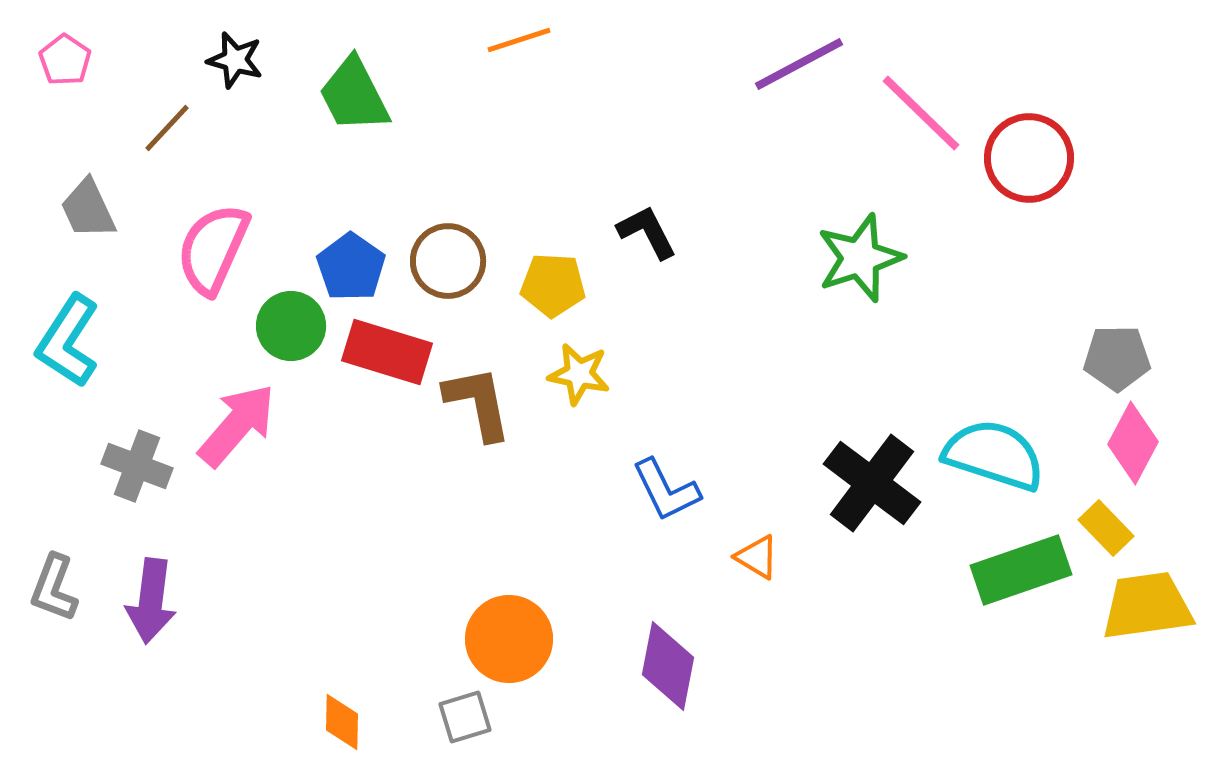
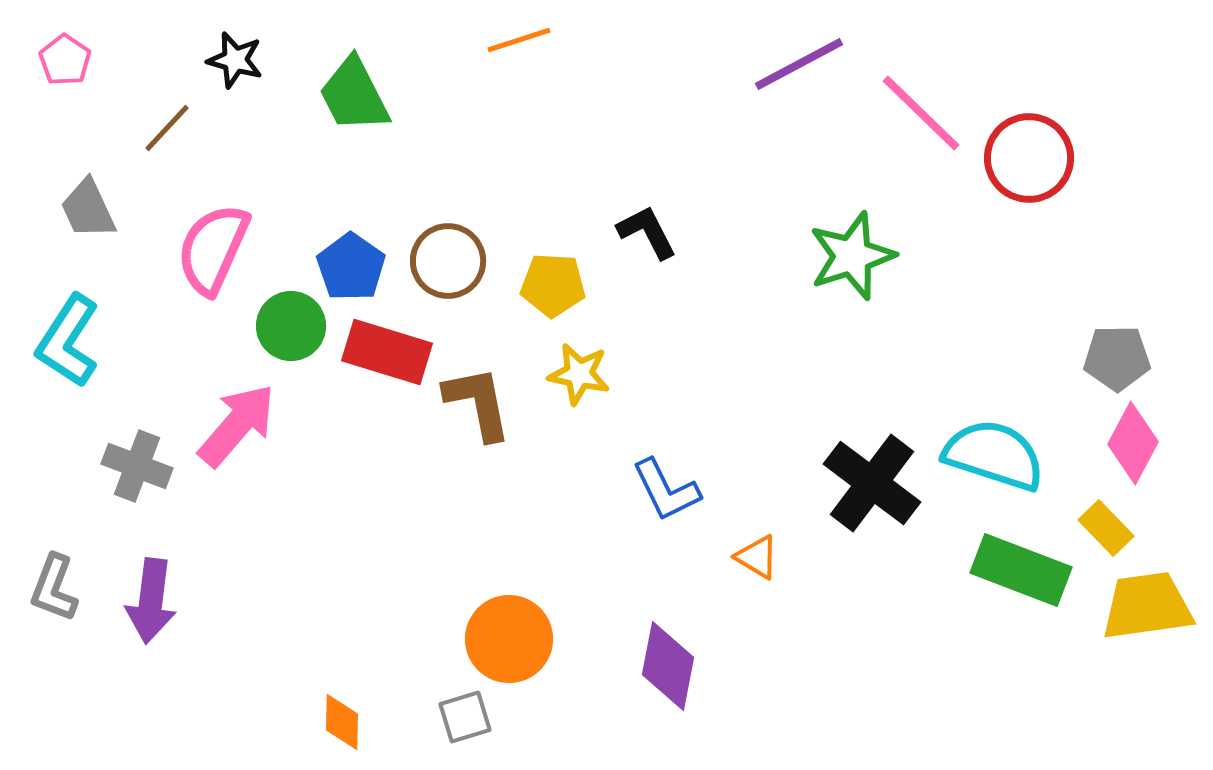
green star: moved 8 px left, 2 px up
green rectangle: rotated 40 degrees clockwise
